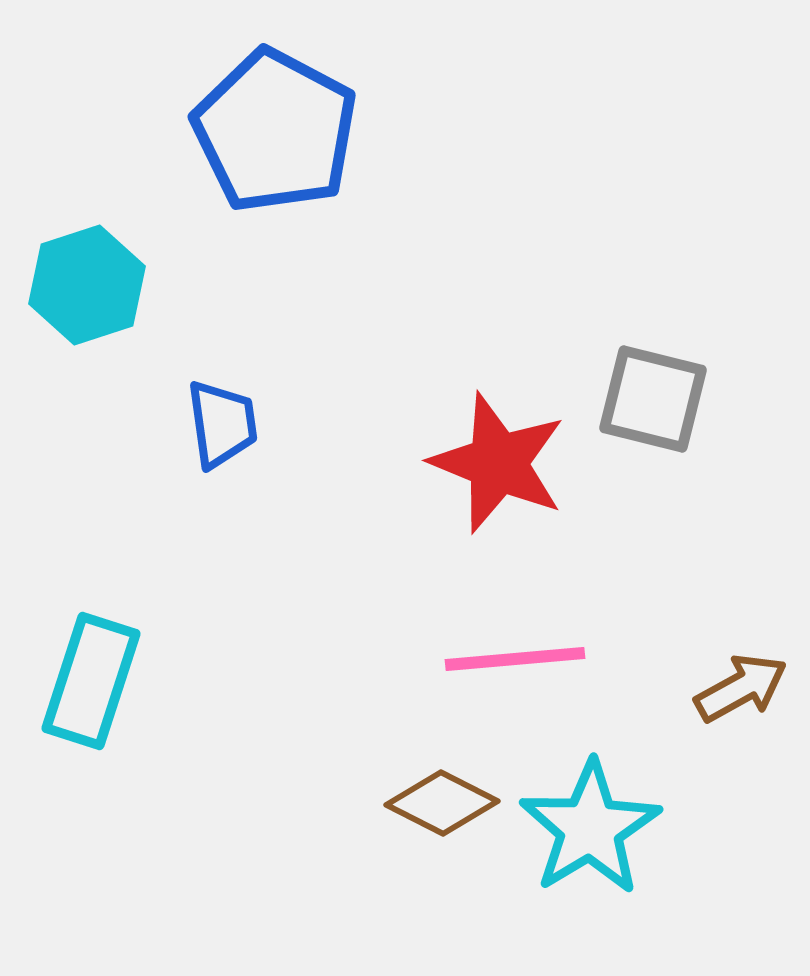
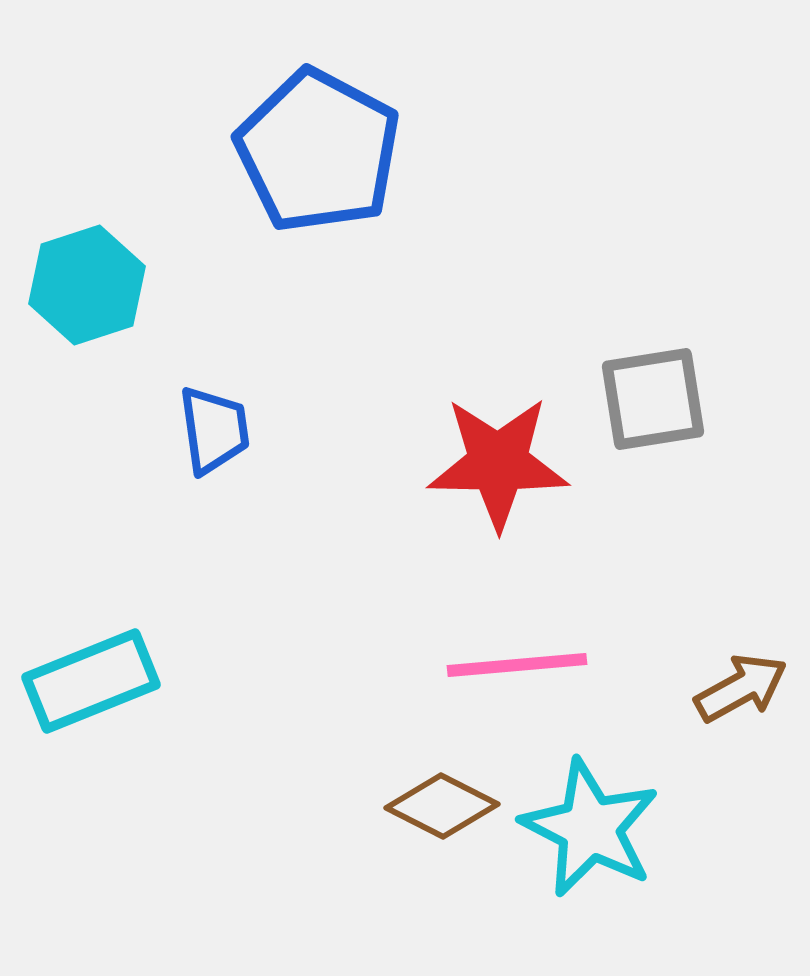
blue pentagon: moved 43 px right, 20 px down
gray square: rotated 23 degrees counterclockwise
blue trapezoid: moved 8 px left, 6 px down
red star: rotated 21 degrees counterclockwise
pink line: moved 2 px right, 6 px down
cyan rectangle: rotated 50 degrees clockwise
brown diamond: moved 3 px down
cyan star: rotated 14 degrees counterclockwise
